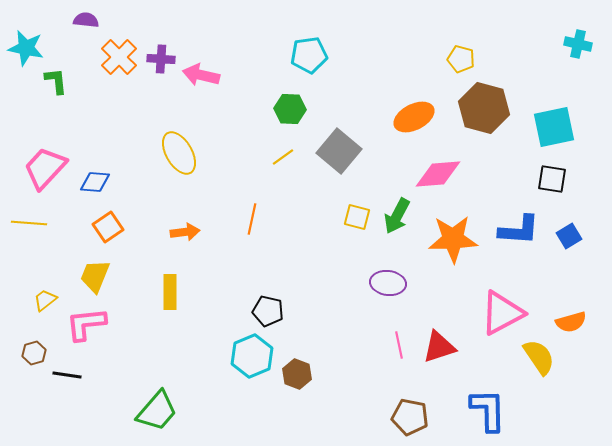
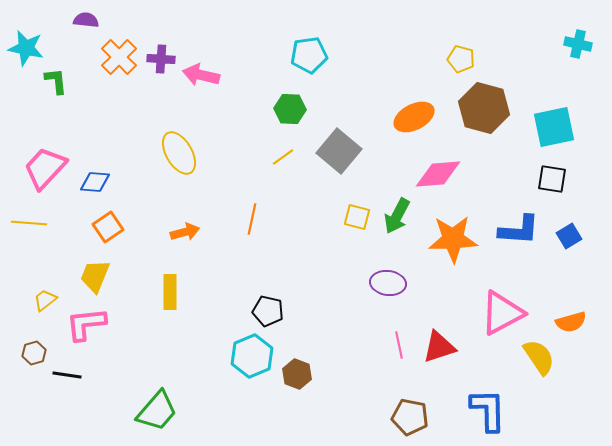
orange arrow at (185, 232): rotated 8 degrees counterclockwise
